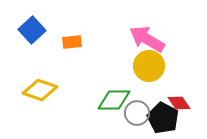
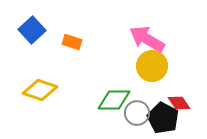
orange rectangle: rotated 24 degrees clockwise
yellow circle: moved 3 px right
